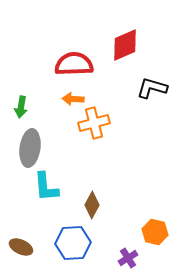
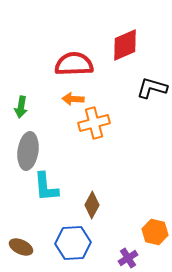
gray ellipse: moved 2 px left, 3 px down
